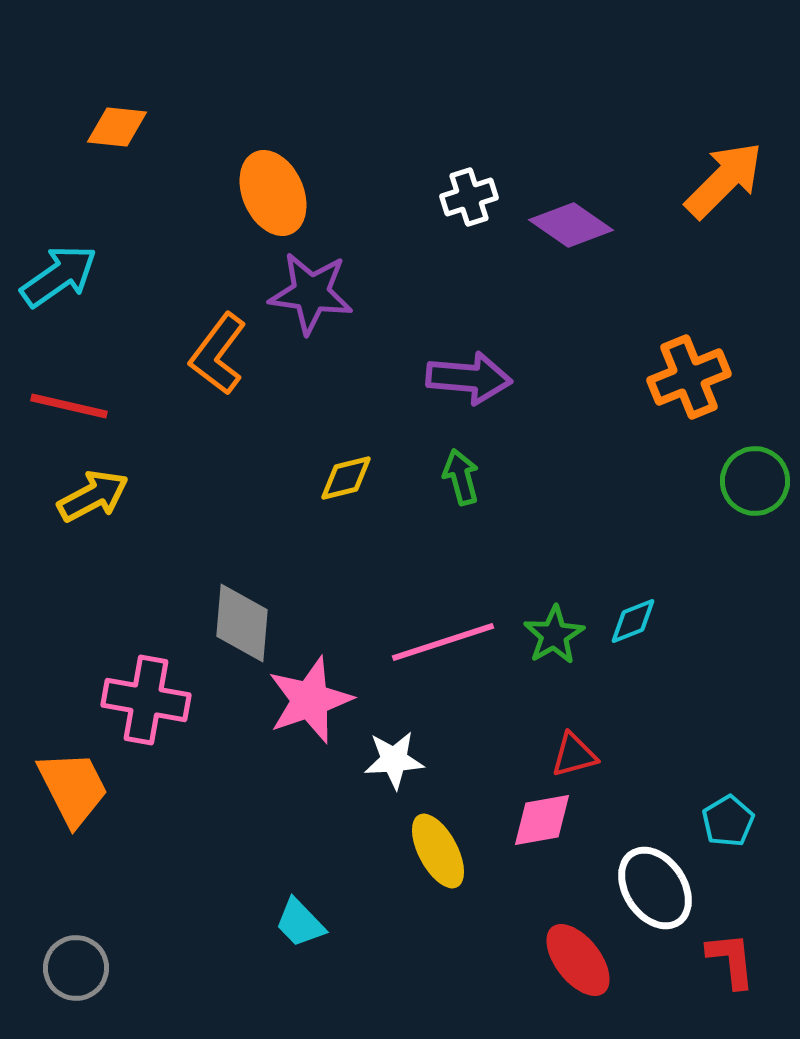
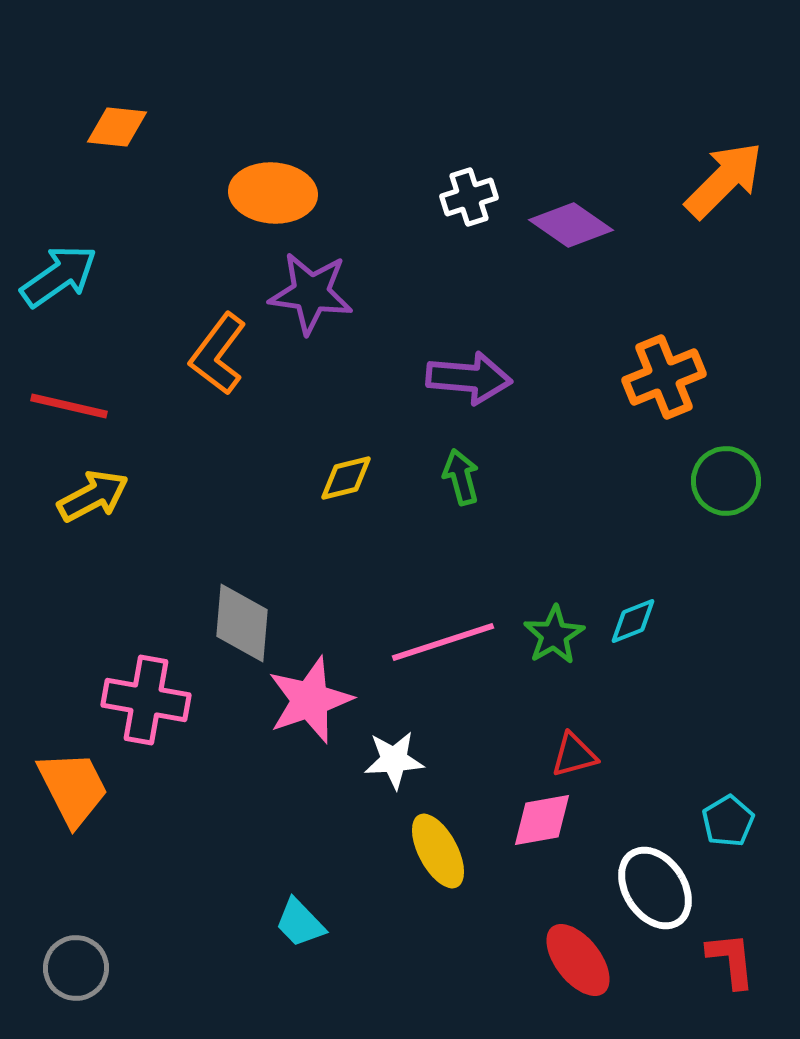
orange ellipse: rotated 62 degrees counterclockwise
orange cross: moved 25 px left
green circle: moved 29 px left
